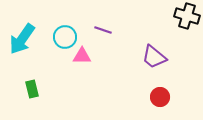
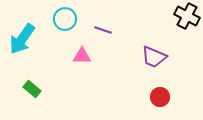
black cross: rotated 10 degrees clockwise
cyan circle: moved 18 px up
purple trapezoid: rotated 16 degrees counterclockwise
green rectangle: rotated 36 degrees counterclockwise
